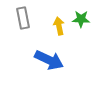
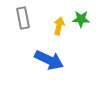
yellow arrow: rotated 24 degrees clockwise
